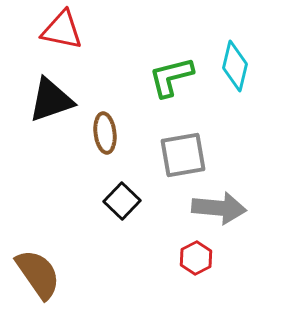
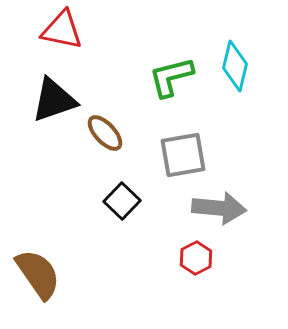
black triangle: moved 3 px right
brown ellipse: rotated 36 degrees counterclockwise
